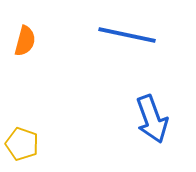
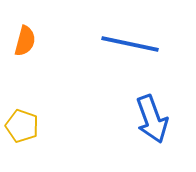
blue line: moved 3 px right, 9 px down
yellow pentagon: moved 18 px up
